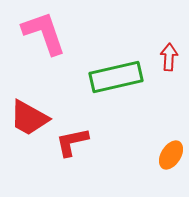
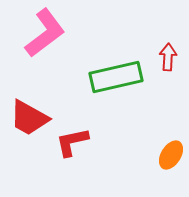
pink L-shape: moved 1 px right; rotated 72 degrees clockwise
red arrow: moved 1 px left
